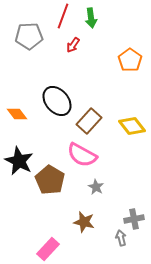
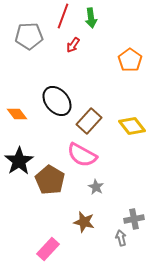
black star: rotated 12 degrees clockwise
